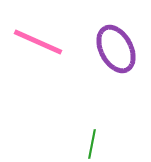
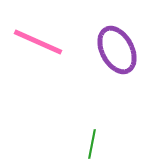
purple ellipse: moved 1 px right, 1 px down
